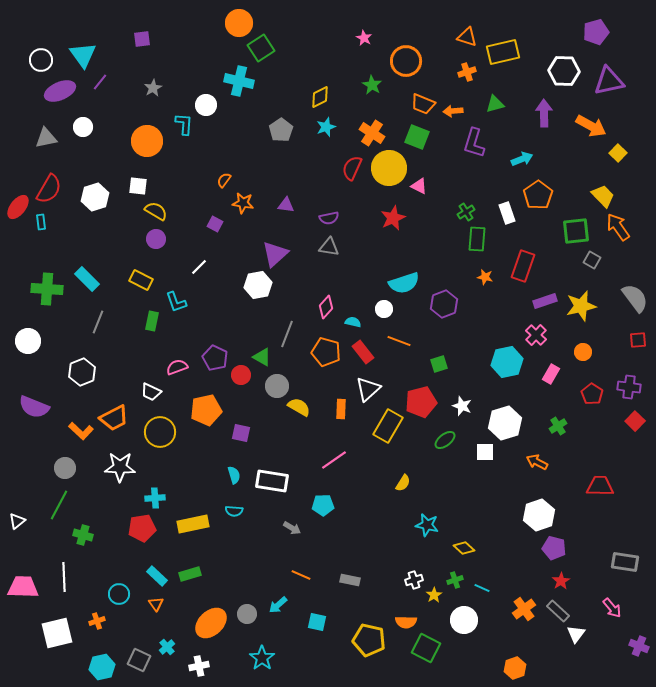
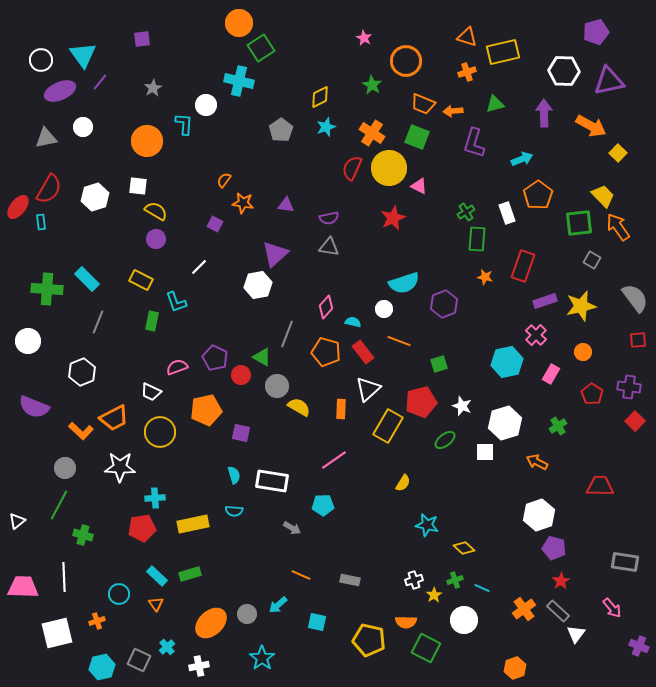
green square at (576, 231): moved 3 px right, 8 px up
